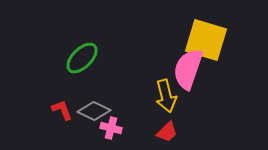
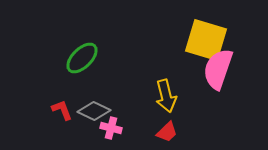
pink semicircle: moved 30 px right
